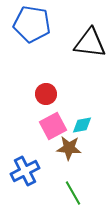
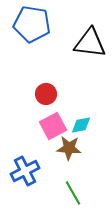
cyan diamond: moved 1 px left
